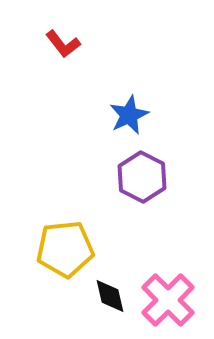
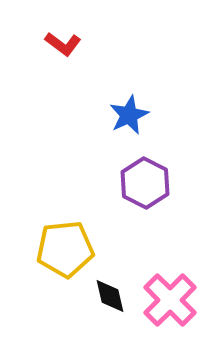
red L-shape: rotated 15 degrees counterclockwise
purple hexagon: moved 3 px right, 6 px down
pink cross: moved 2 px right
